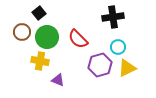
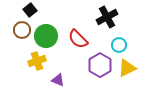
black square: moved 9 px left, 3 px up
black cross: moved 6 px left; rotated 20 degrees counterclockwise
brown circle: moved 2 px up
green circle: moved 1 px left, 1 px up
cyan circle: moved 1 px right, 2 px up
yellow cross: moved 3 px left; rotated 30 degrees counterclockwise
purple hexagon: rotated 15 degrees counterclockwise
